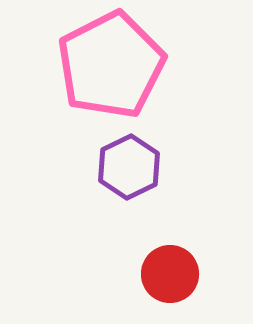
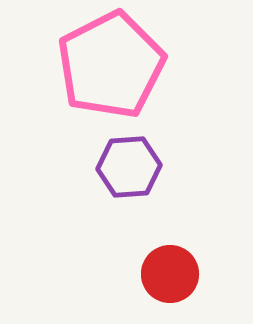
purple hexagon: rotated 22 degrees clockwise
